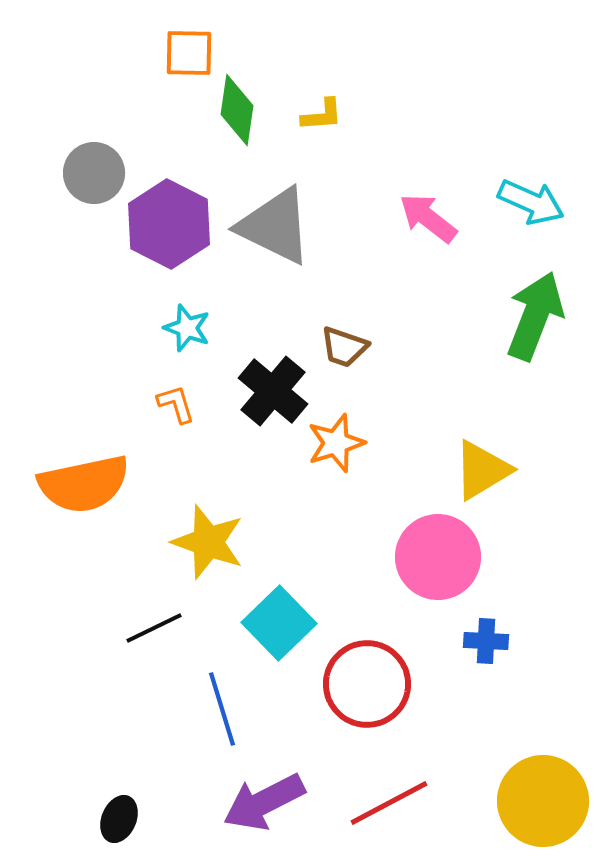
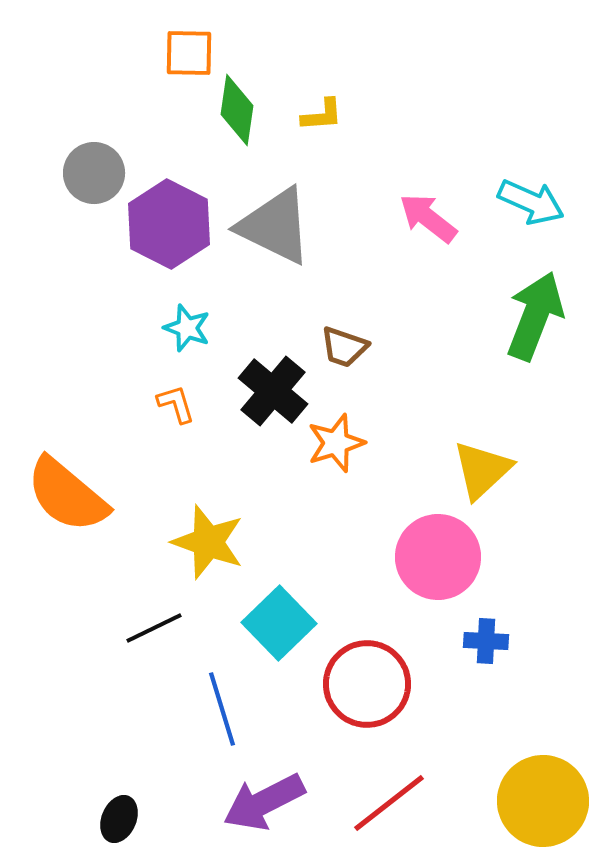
yellow triangle: rotated 12 degrees counterclockwise
orange semicircle: moved 17 px left, 11 px down; rotated 52 degrees clockwise
red line: rotated 10 degrees counterclockwise
